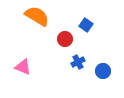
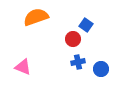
orange semicircle: moved 1 px left, 1 px down; rotated 50 degrees counterclockwise
red circle: moved 8 px right
blue cross: rotated 16 degrees clockwise
blue circle: moved 2 px left, 2 px up
